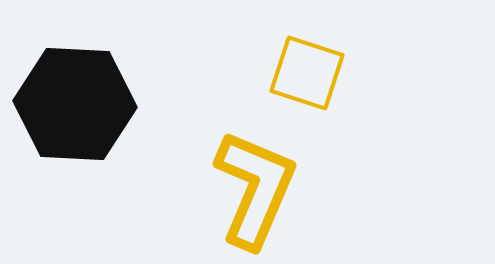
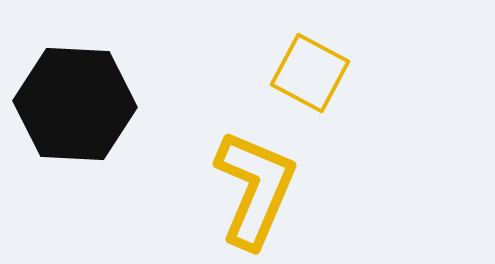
yellow square: moved 3 px right; rotated 10 degrees clockwise
